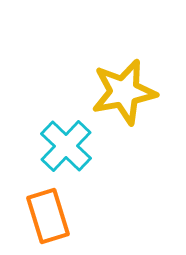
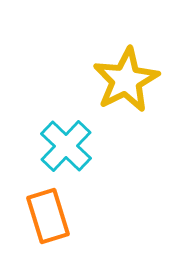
yellow star: moved 2 px right, 12 px up; rotated 16 degrees counterclockwise
